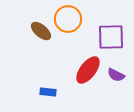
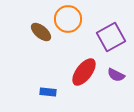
brown ellipse: moved 1 px down
purple square: rotated 28 degrees counterclockwise
red ellipse: moved 4 px left, 2 px down
